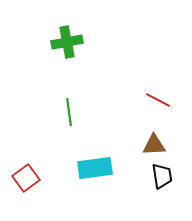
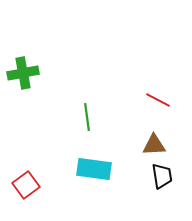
green cross: moved 44 px left, 31 px down
green line: moved 18 px right, 5 px down
cyan rectangle: moved 1 px left, 1 px down; rotated 16 degrees clockwise
red square: moved 7 px down
